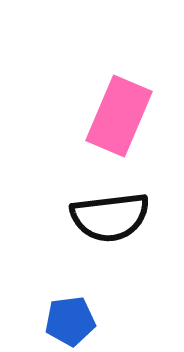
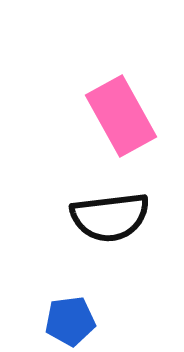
pink rectangle: moved 2 px right; rotated 52 degrees counterclockwise
